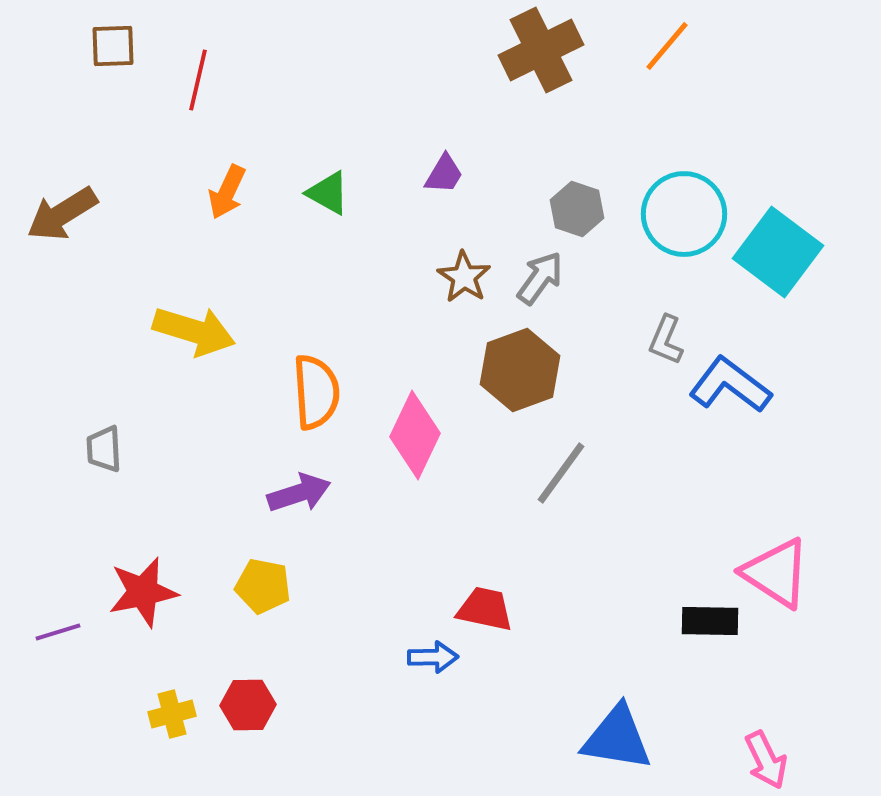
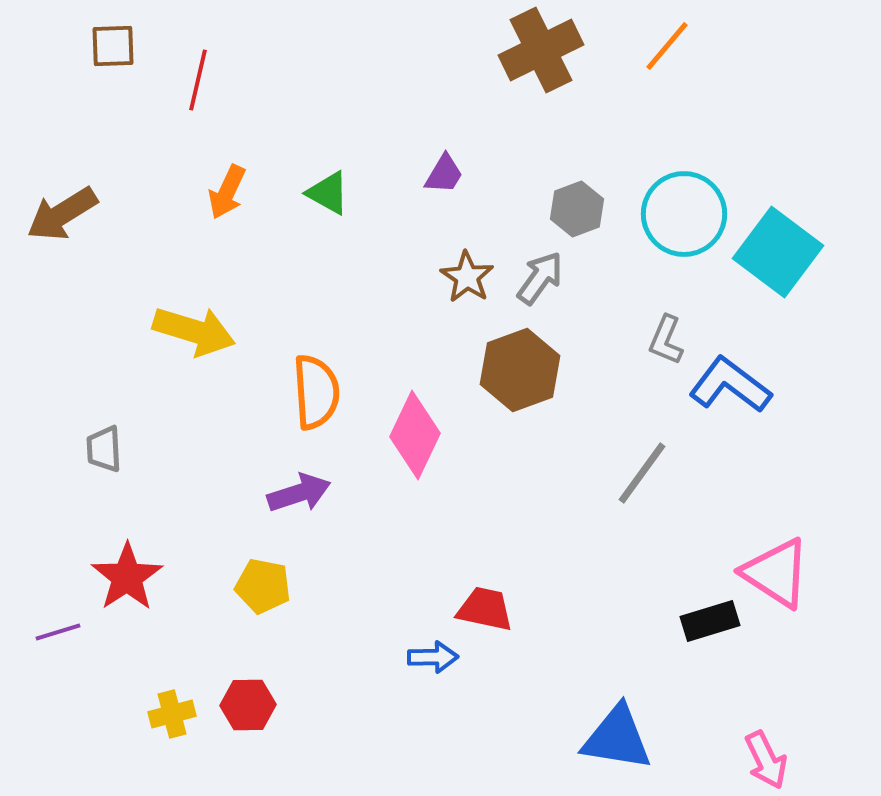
gray hexagon: rotated 20 degrees clockwise
brown star: moved 3 px right
gray line: moved 81 px right
red star: moved 16 px left, 15 px up; rotated 22 degrees counterclockwise
black rectangle: rotated 18 degrees counterclockwise
